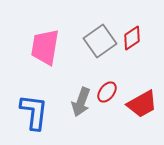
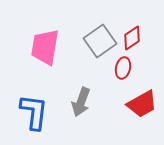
red ellipse: moved 16 px right, 24 px up; rotated 25 degrees counterclockwise
